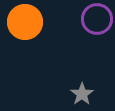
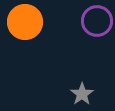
purple circle: moved 2 px down
